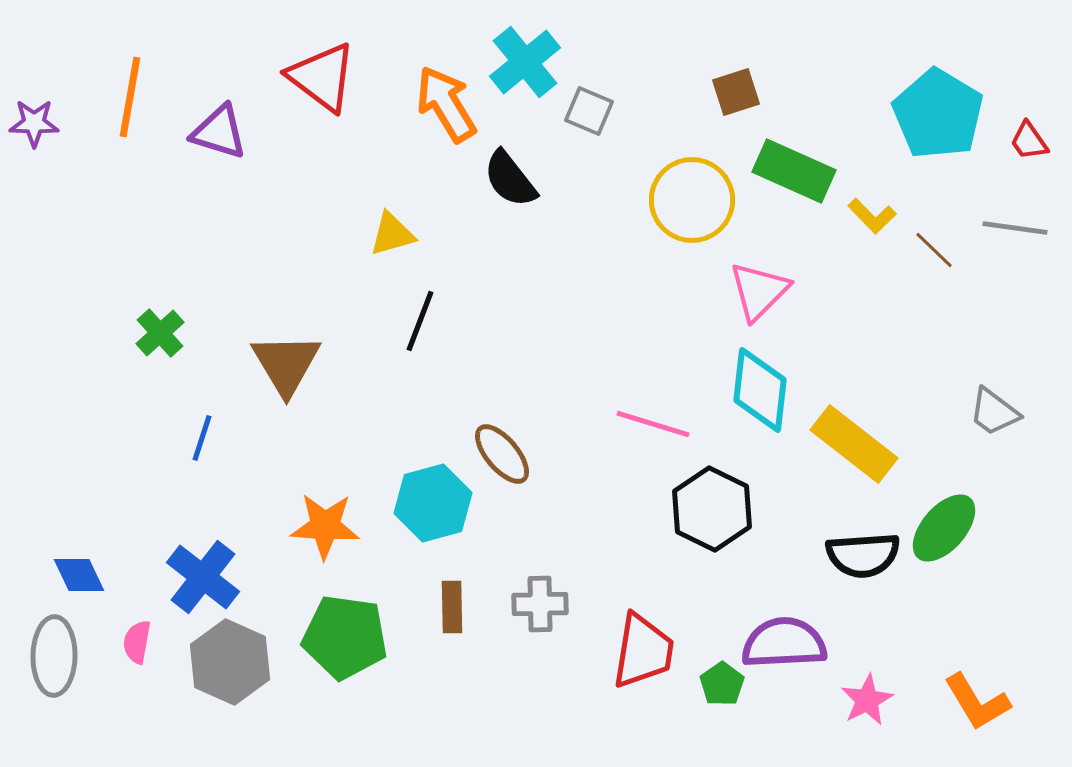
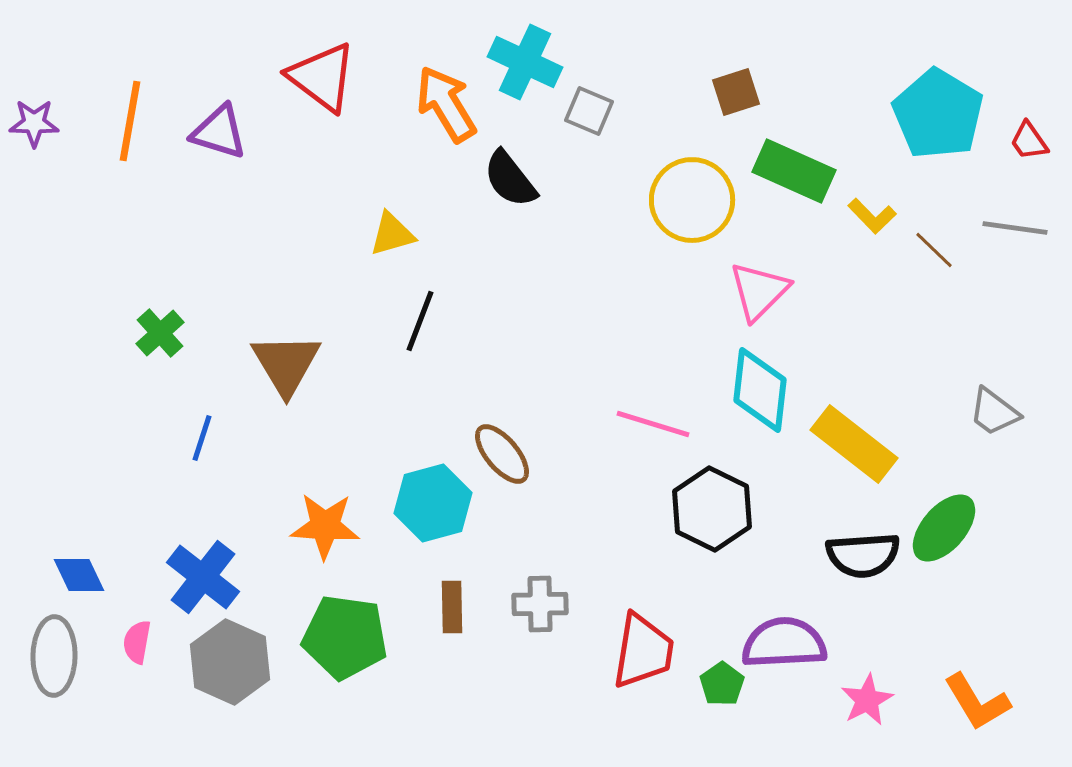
cyan cross at (525, 62): rotated 26 degrees counterclockwise
orange line at (130, 97): moved 24 px down
